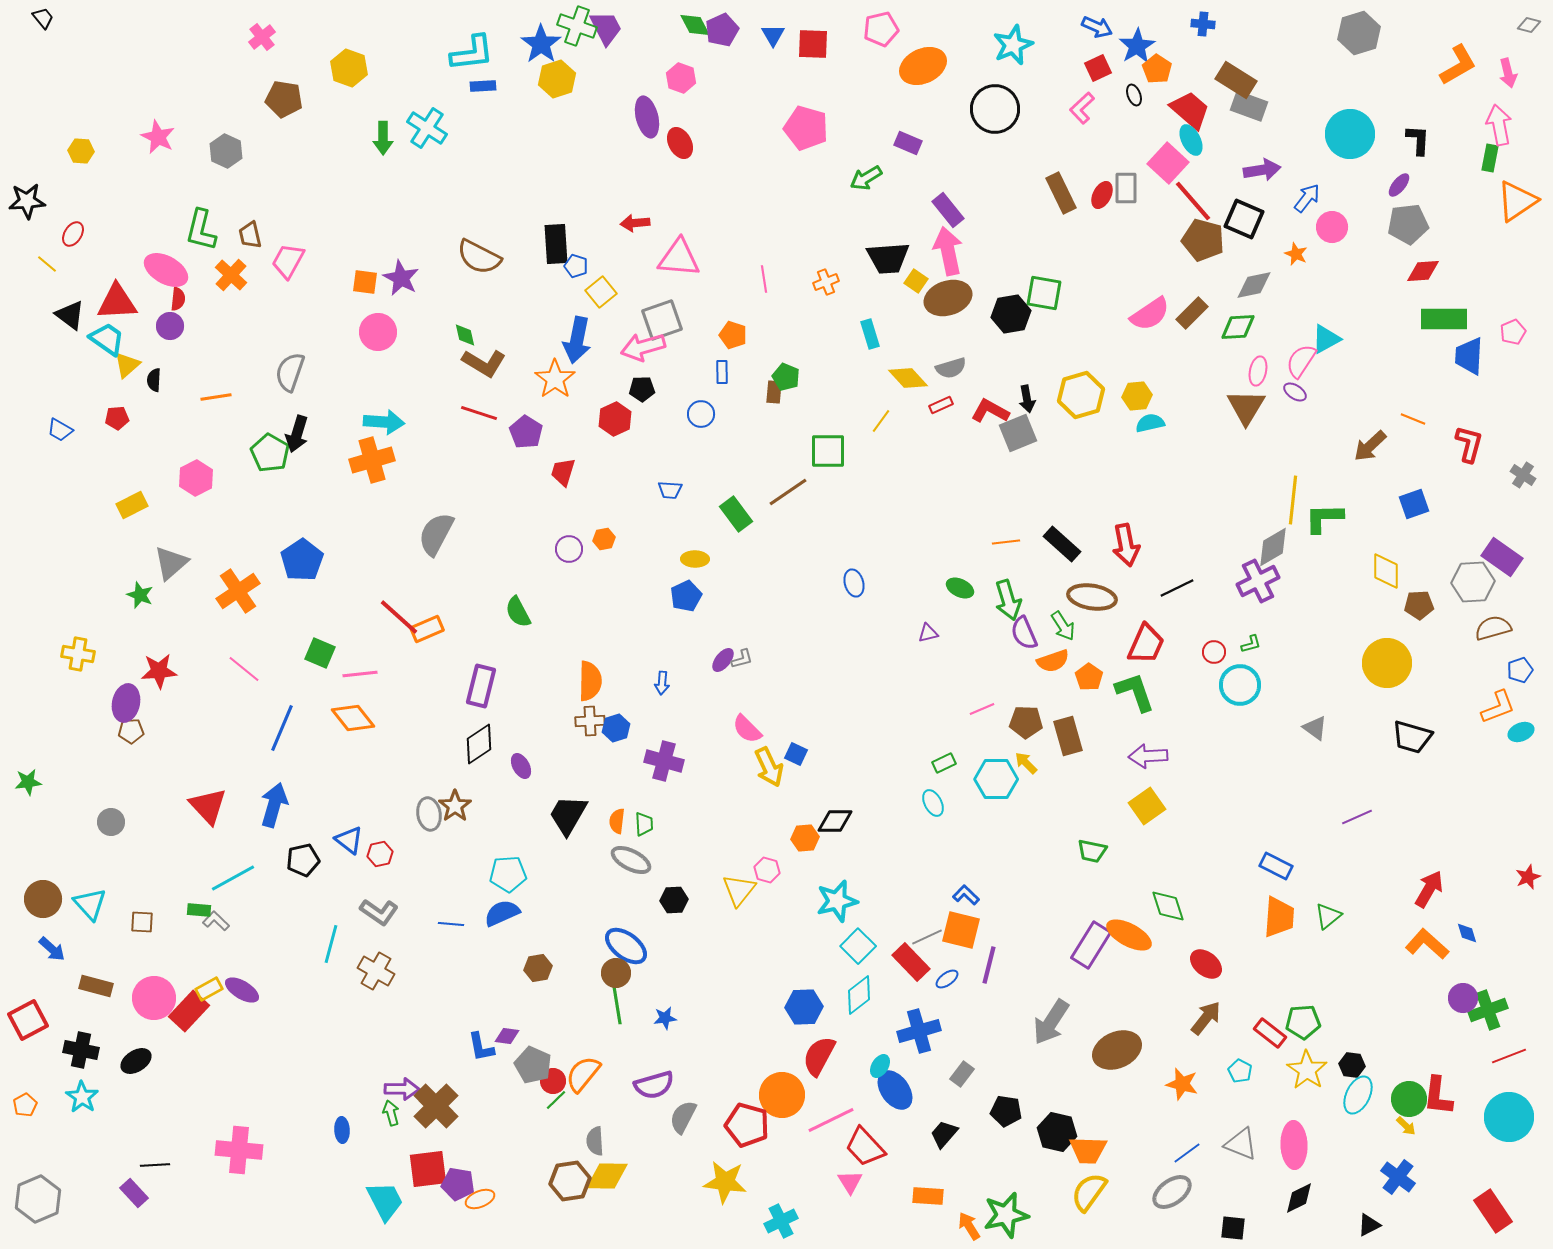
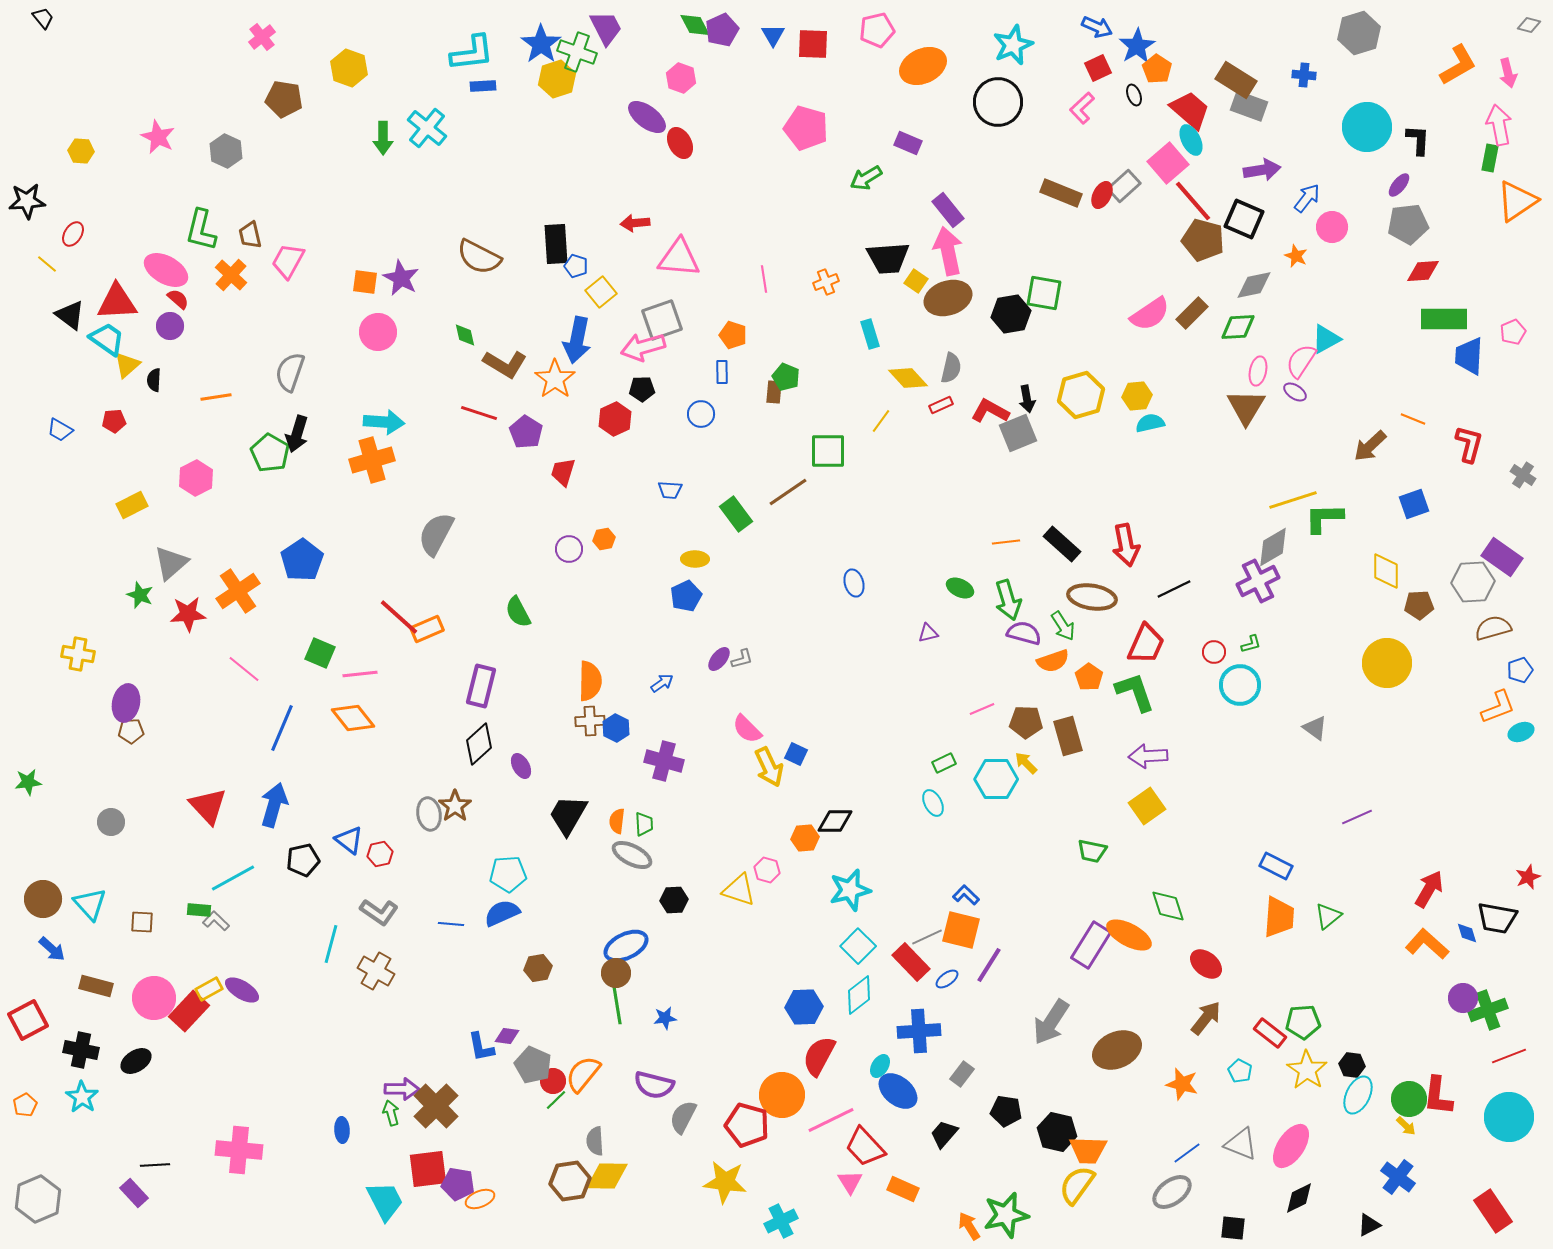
blue cross at (1203, 24): moved 101 px right, 51 px down
green cross at (577, 26): moved 26 px down
pink pentagon at (881, 29): moved 4 px left, 1 px down
black circle at (995, 109): moved 3 px right, 7 px up
purple ellipse at (647, 117): rotated 39 degrees counterclockwise
cyan cross at (427, 128): rotated 6 degrees clockwise
cyan circle at (1350, 134): moved 17 px right, 7 px up
pink square at (1168, 163): rotated 6 degrees clockwise
gray rectangle at (1126, 188): moved 2 px left, 2 px up; rotated 48 degrees clockwise
brown rectangle at (1061, 193): rotated 42 degrees counterclockwise
orange star at (1296, 254): moved 2 px down
red semicircle at (178, 299): rotated 55 degrees counterclockwise
brown L-shape at (484, 363): moved 21 px right, 1 px down
gray semicircle at (951, 368): rotated 60 degrees counterclockwise
red pentagon at (117, 418): moved 3 px left, 3 px down
yellow line at (1293, 500): rotated 66 degrees clockwise
black line at (1177, 588): moved 3 px left, 1 px down
purple semicircle at (1024, 633): rotated 128 degrees clockwise
purple ellipse at (723, 660): moved 4 px left, 1 px up
red star at (159, 671): moved 29 px right, 57 px up
blue arrow at (662, 683): rotated 130 degrees counterclockwise
blue hexagon at (616, 728): rotated 16 degrees counterclockwise
black trapezoid at (1412, 737): moved 85 px right, 181 px down; rotated 6 degrees counterclockwise
black diamond at (479, 744): rotated 9 degrees counterclockwise
gray ellipse at (631, 860): moved 1 px right, 5 px up
yellow triangle at (739, 890): rotated 51 degrees counterclockwise
cyan star at (837, 901): moved 13 px right, 11 px up
blue ellipse at (626, 946): rotated 63 degrees counterclockwise
purple line at (989, 965): rotated 18 degrees clockwise
blue cross at (919, 1031): rotated 12 degrees clockwise
purple semicircle at (654, 1085): rotated 30 degrees clockwise
blue ellipse at (895, 1090): moved 3 px right, 1 px down; rotated 15 degrees counterclockwise
pink ellipse at (1294, 1145): moved 3 px left, 1 px down; rotated 36 degrees clockwise
yellow semicircle at (1089, 1192): moved 12 px left, 7 px up
orange rectangle at (928, 1196): moved 25 px left, 7 px up; rotated 20 degrees clockwise
